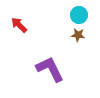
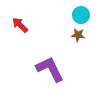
cyan circle: moved 2 px right
red arrow: moved 1 px right
